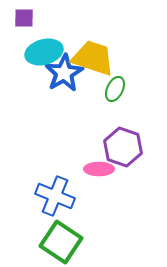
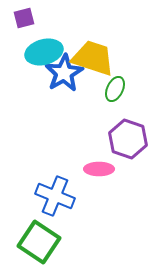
purple square: rotated 15 degrees counterclockwise
purple hexagon: moved 5 px right, 8 px up
green square: moved 22 px left
